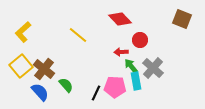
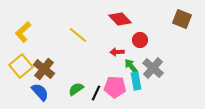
red arrow: moved 4 px left
green semicircle: moved 10 px right, 4 px down; rotated 84 degrees counterclockwise
